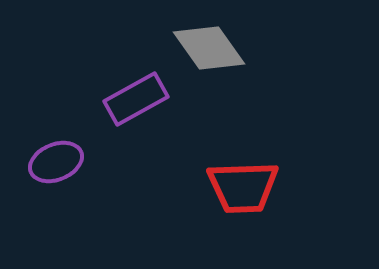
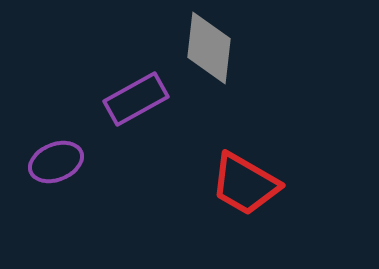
gray diamond: rotated 42 degrees clockwise
red trapezoid: moved 2 px right, 3 px up; rotated 32 degrees clockwise
